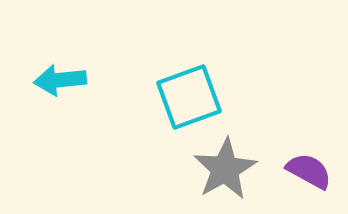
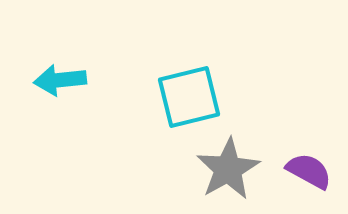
cyan square: rotated 6 degrees clockwise
gray star: moved 3 px right
